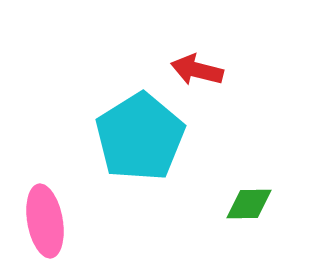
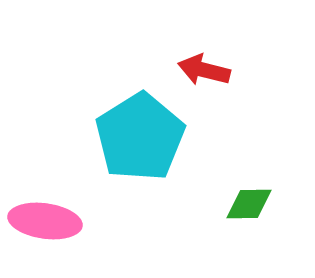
red arrow: moved 7 px right
pink ellipse: rotated 72 degrees counterclockwise
